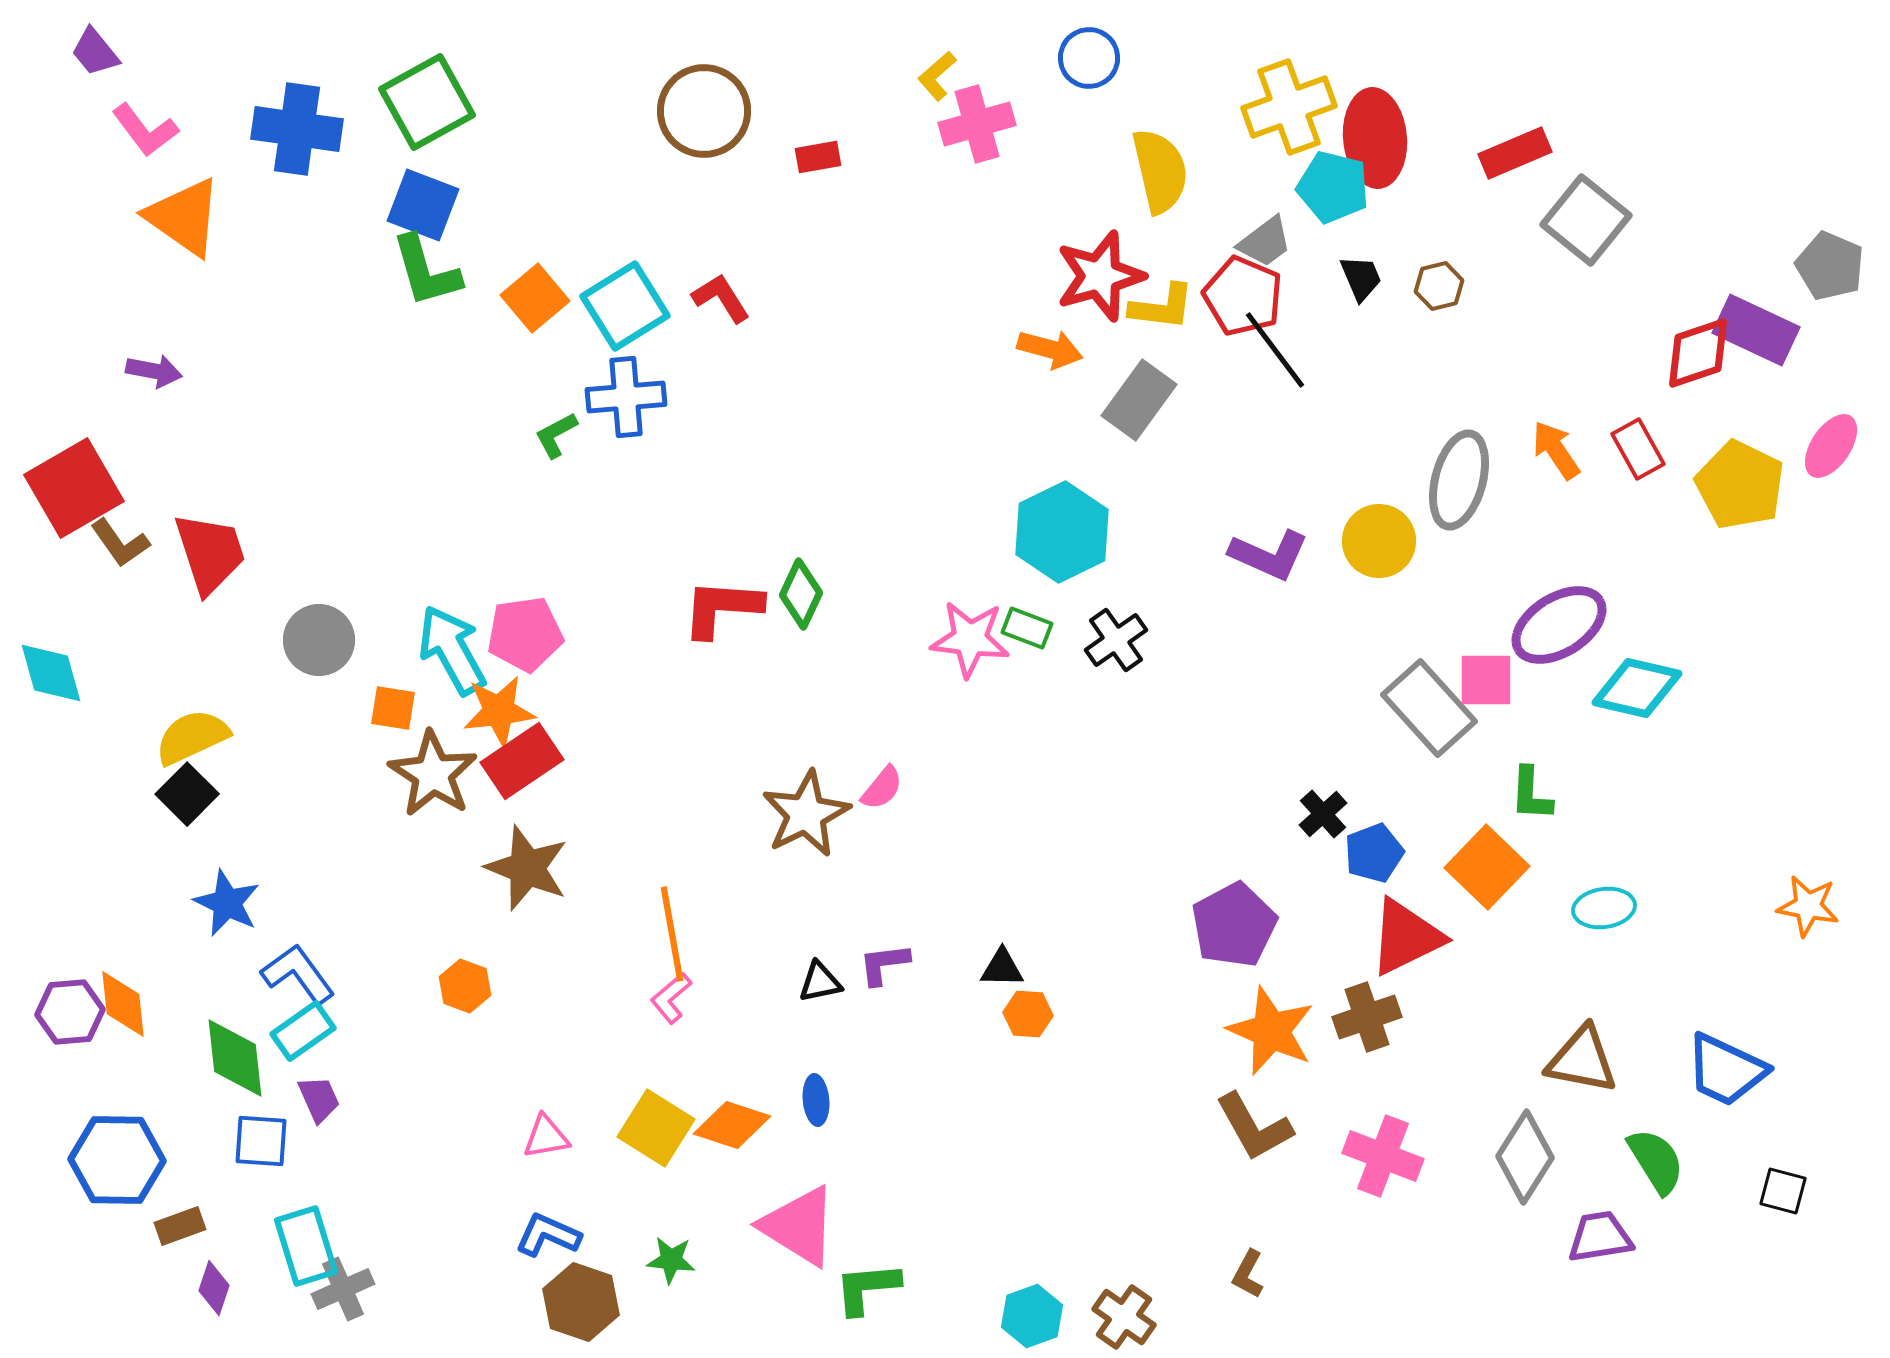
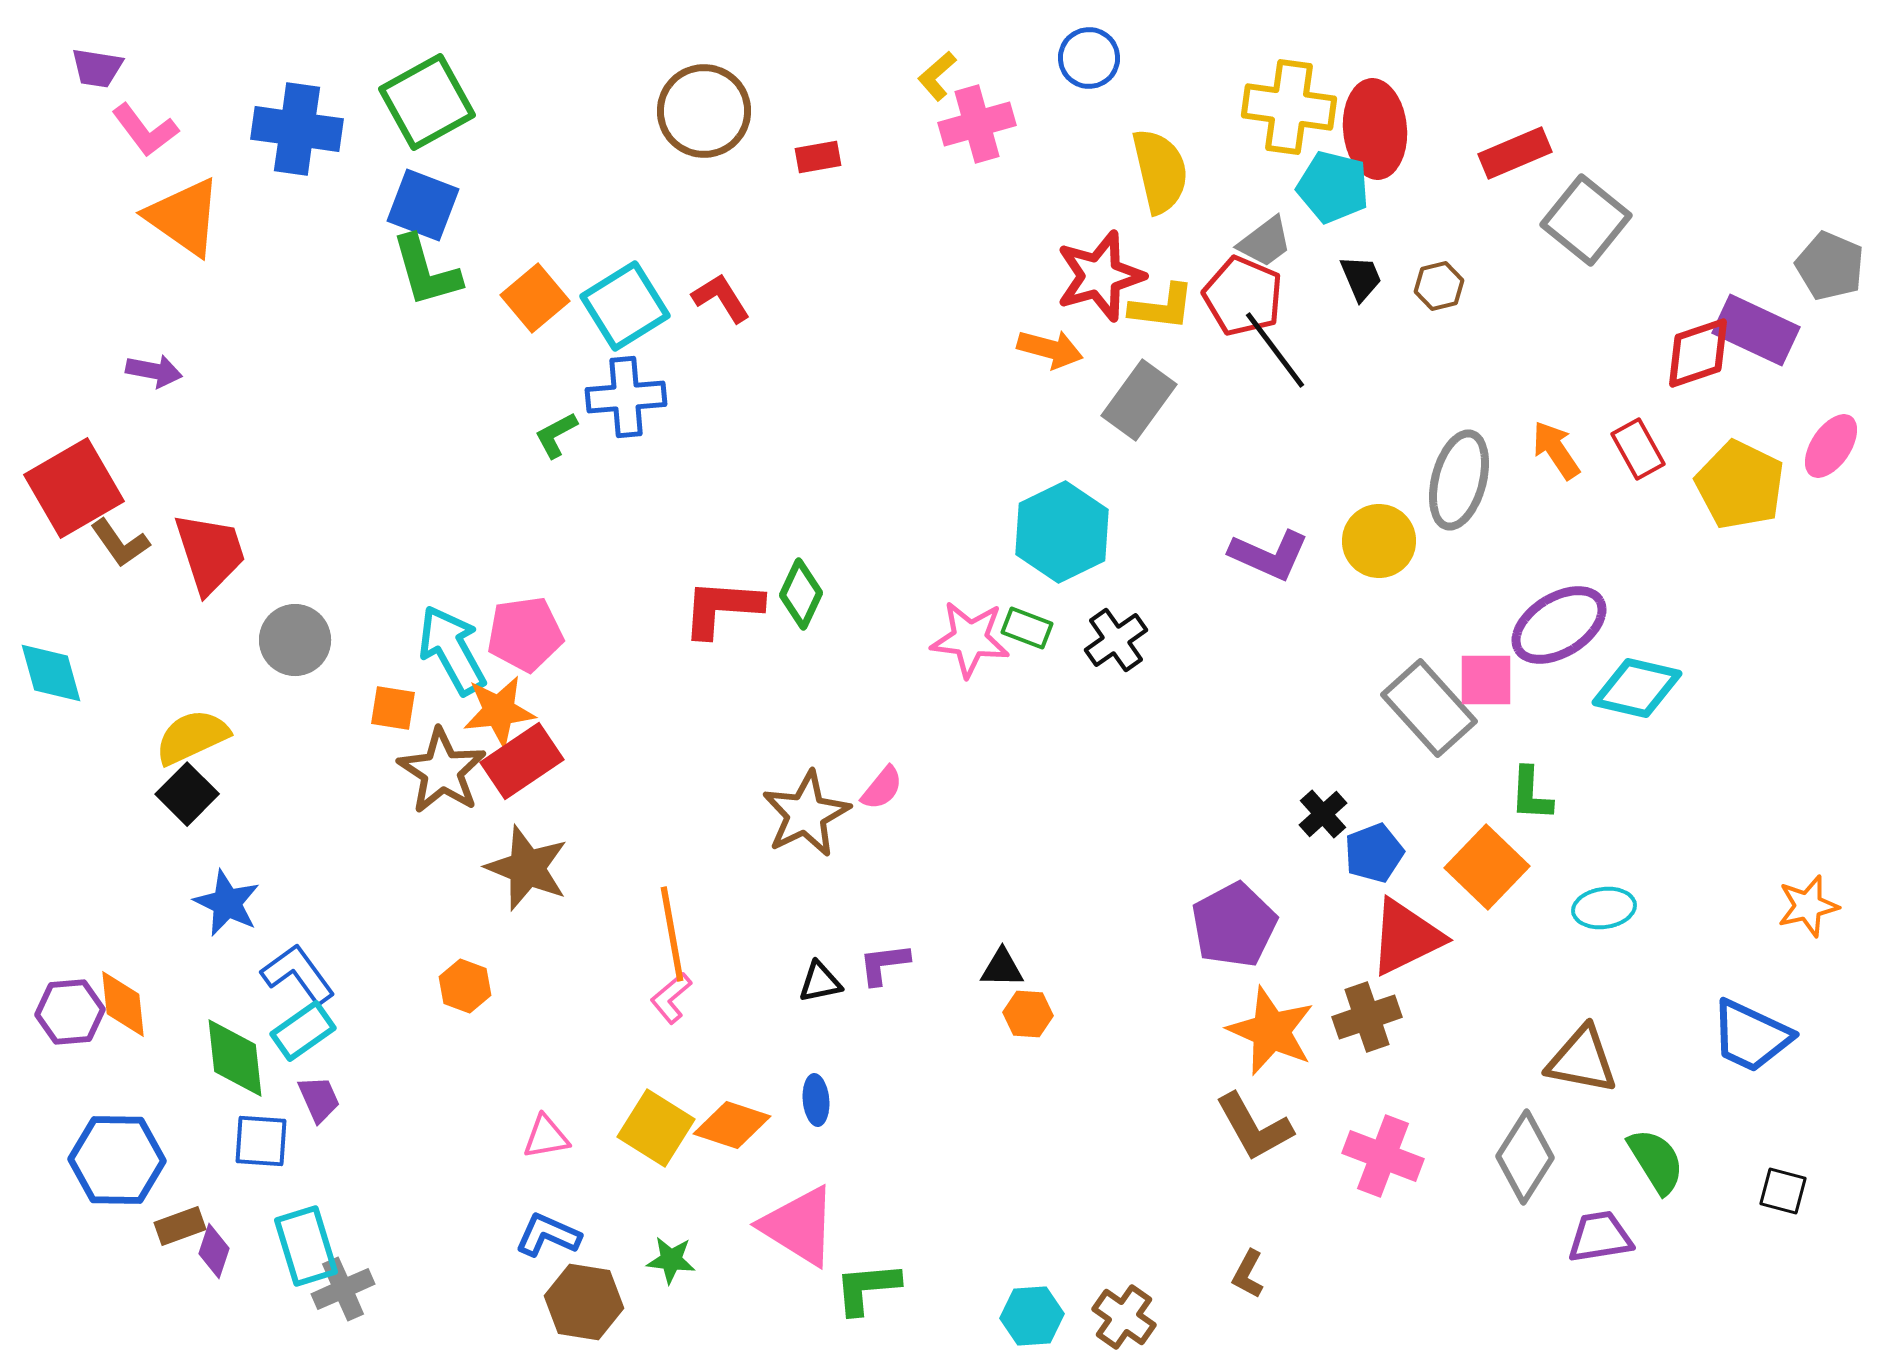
purple trapezoid at (95, 52): moved 2 px right, 16 px down; rotated 42 degrees counterclockwise
yellow cross at (1289, 107): rotated 28 degrees clockwise
red ellipse at (1375, 138): moved 9 px up
gray circle at (319, 640): moved 24 px left
brown star at (433, 774): moved 9 px right, 3 px up
orange star at (1808, 906): rotated 24 degrees counterclockwise
blue trapezoid at (1726, 1070): moved 25 px right, 34 px up
purple diamond at (214, 1288): moved 37 px up
brown hexagon at (581, 1302): moved 3 px right; rotated 10 degrees counterclockwise
cyan hexagon at (1032, 1316): rotated 16 degrees clockwise
